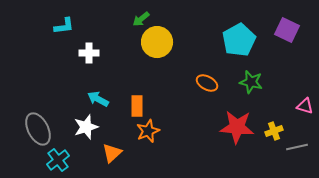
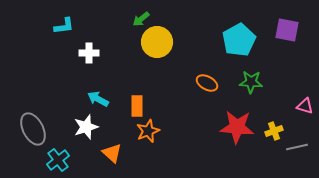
purple square: rotated 15 degrees counterclockwise
green star: rotated 10 degrees counterclockwise
gray ellipse: moved 5 px left
orange triangle: rotated 35 degrees counterclockwise
